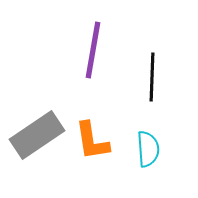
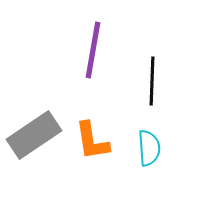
black line: moved 4 px down
gray rectangle: moved 3 px left
cyan semicircle: moved 1 px right, 1 px up
